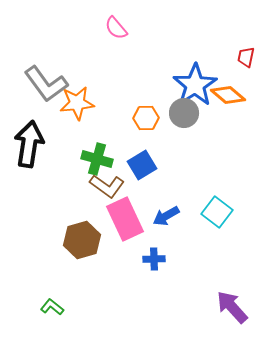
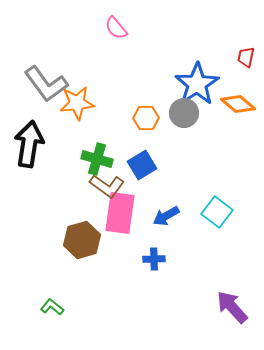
blue star: moved 2 px right, 1 px up
orange diamond: moved 10 px right, 9 px down
pink rectangle: moved 5 px left, 6 px up; rotated 33 degrees clockwise
